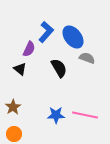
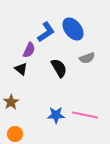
blue L-shape: rotated 15 degrees clockwise
blue ellipse: moved 8 px up
purple semicircle: moved 1 px down
gray semicircle: rotated 140 degrees clockwise
black triangle: moved 1 px right
brown star: moved 2 px left, 5 px up
orange circle: moved 1 px right
